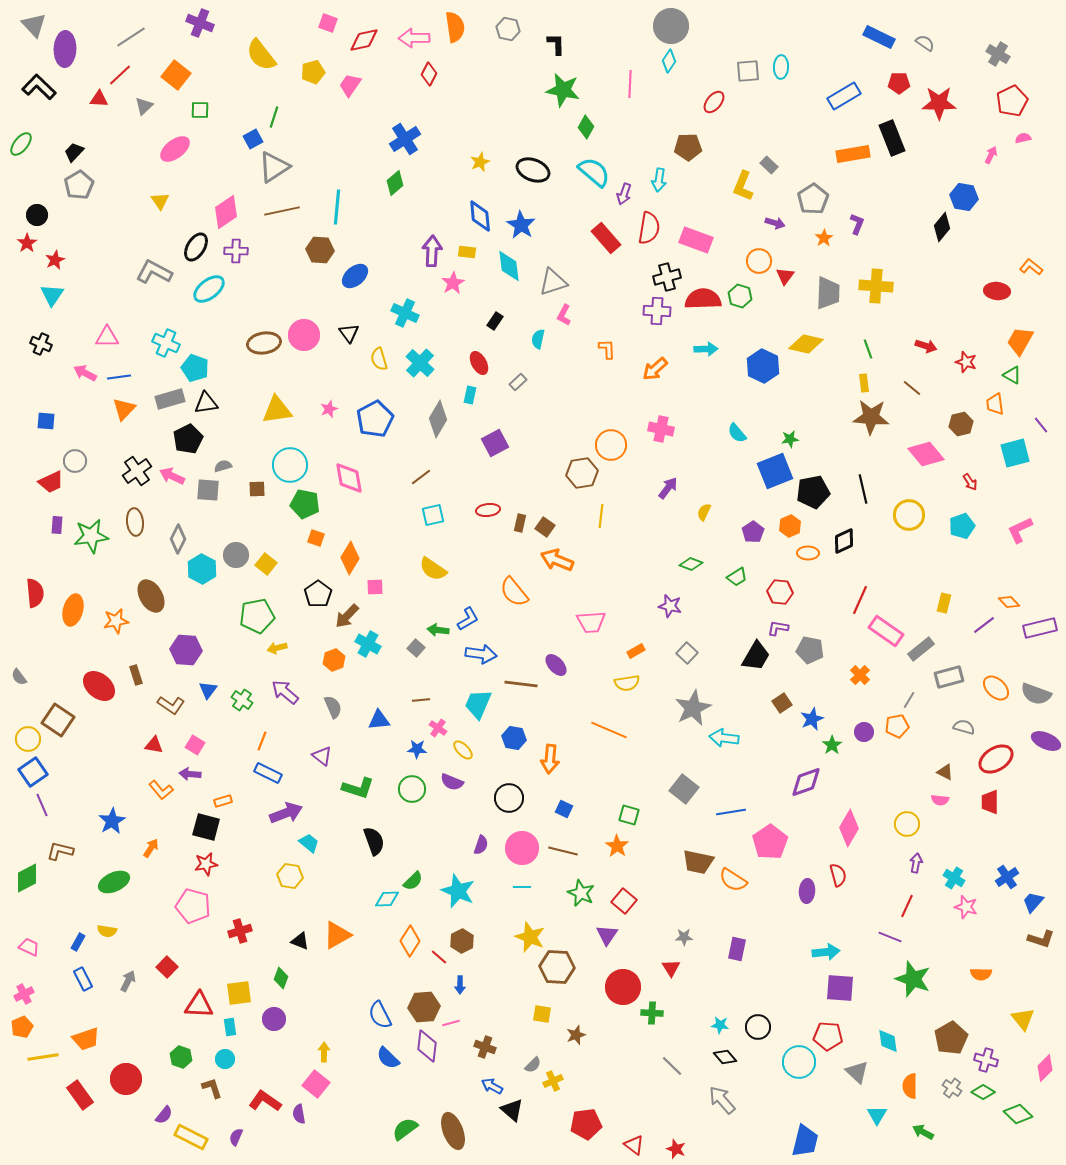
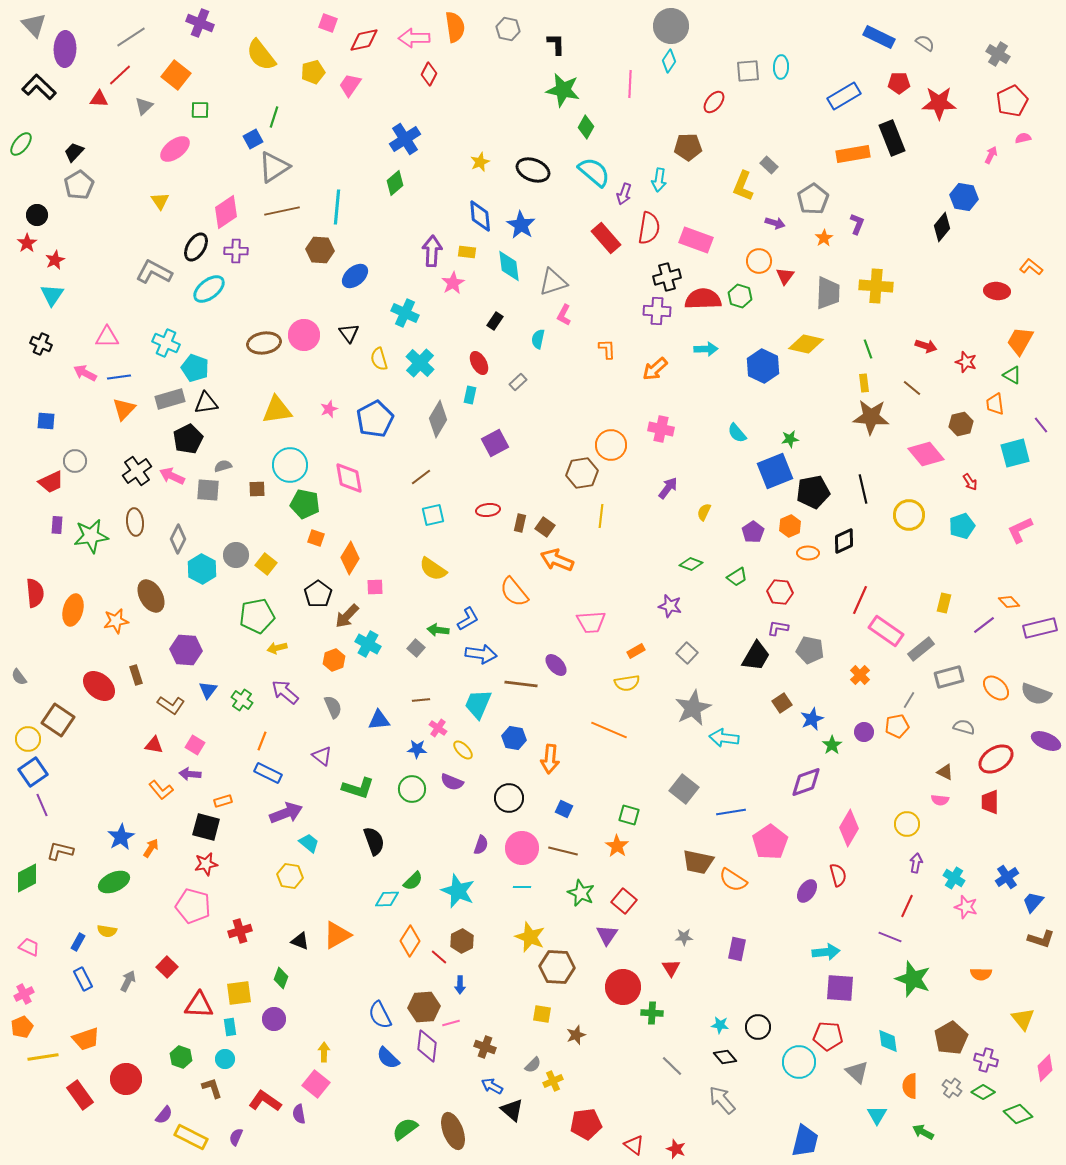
blue star at (112, 821): moved 9 px right, 16 px down
purple ellipse at (807, 891): rotated 30 degrees clockwise
